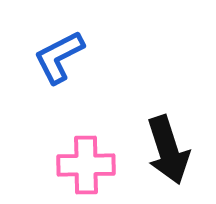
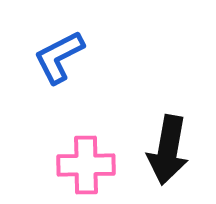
black arrow: rotated 28 degrees clockwise
